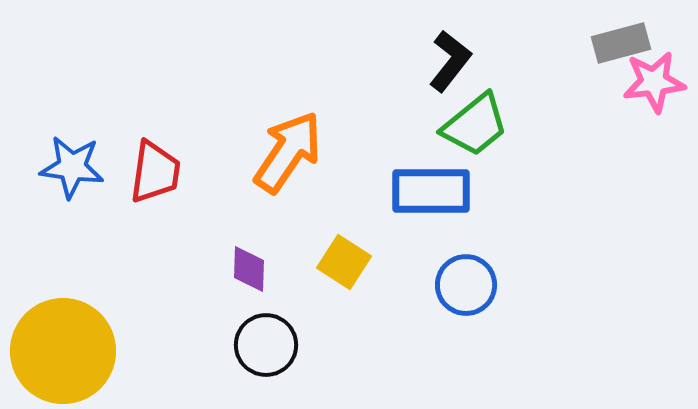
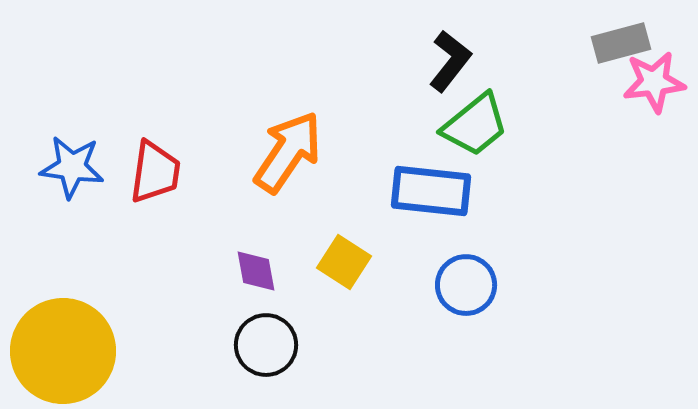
blue rectangle: rotated 6 degrees clockwise
purple diamond: moved 7 px right, 2 px down; rotated 12 degrees counterclockwise
